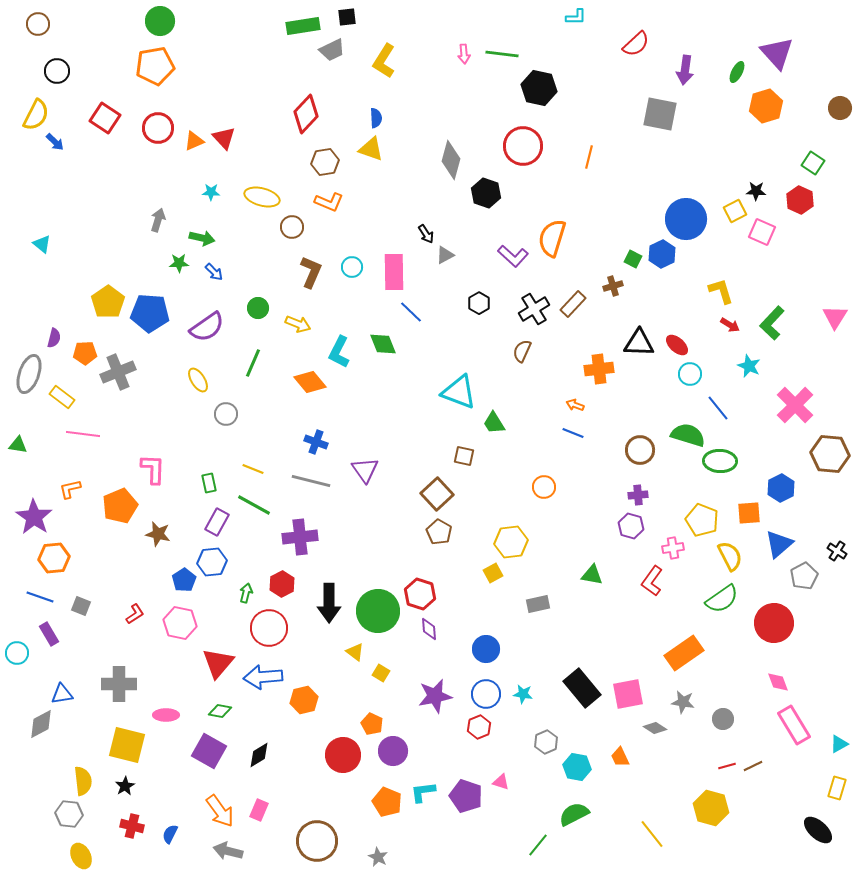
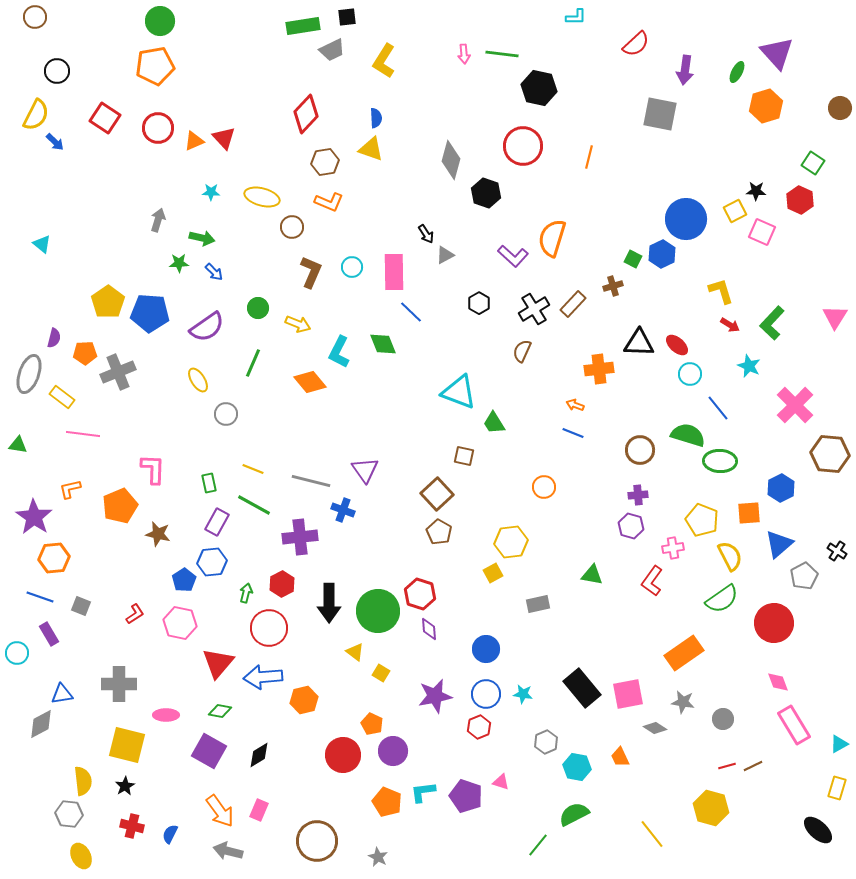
brown circle at (38, 24): moved 3 px left, 7 px up
blue cross at (316, 442): moved 27 px right, 68 px down
